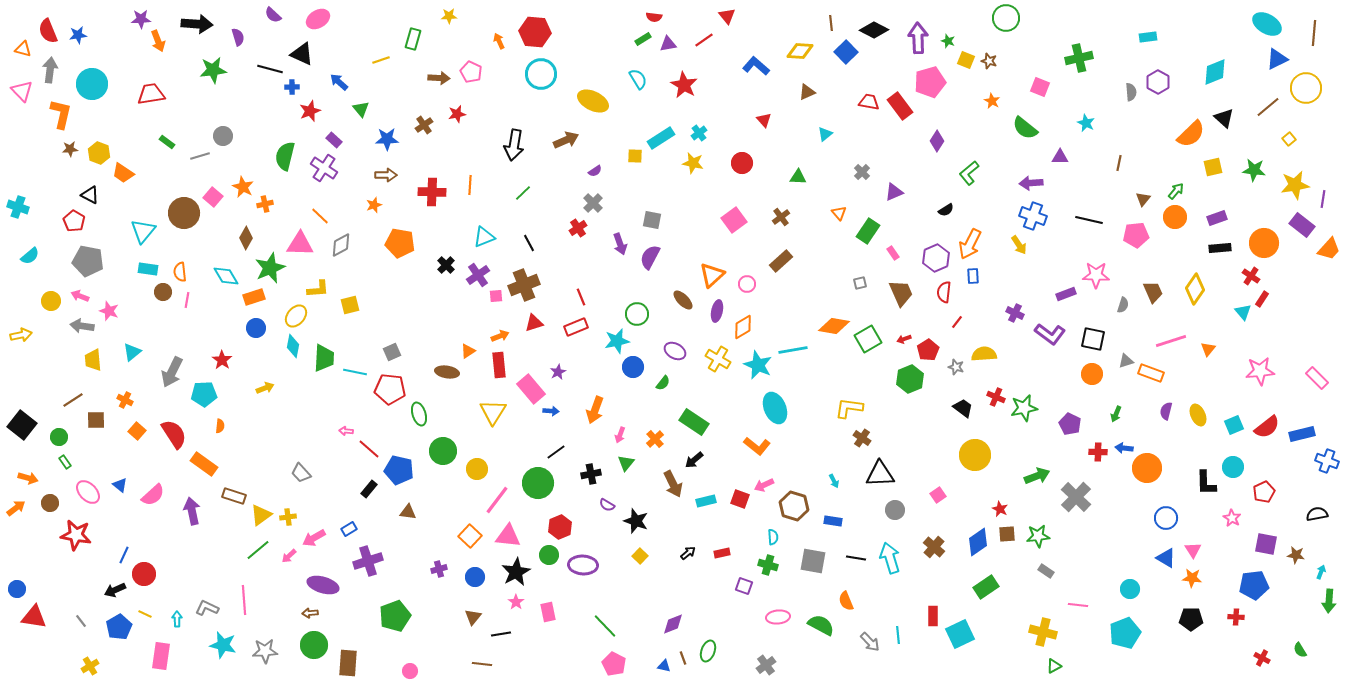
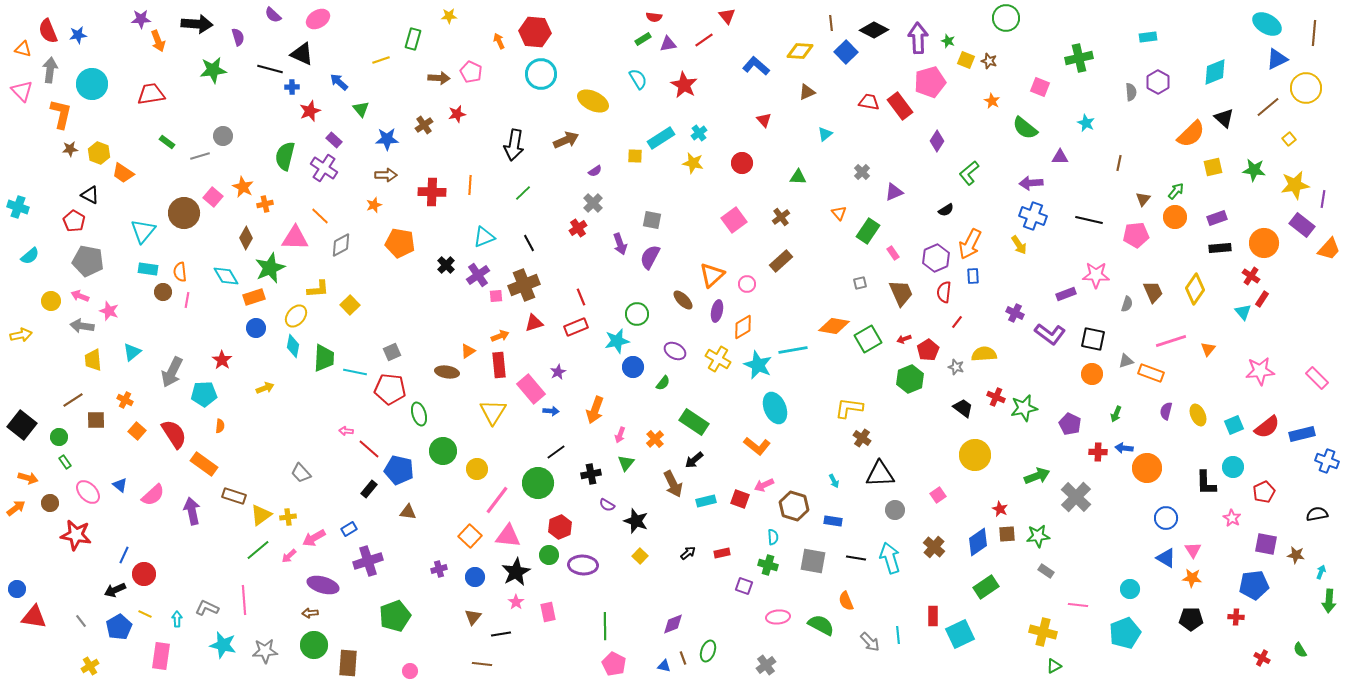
pink triangle at (300, 244): moved 5 px left, 6 px up
yellow square at (350, 305): rotated 30 degrees counterclockwise
gray semicircle at (1123, 305): moved 4 px right, 1 px up
green line at (605, 626): rotated 44 degrees clockwise
